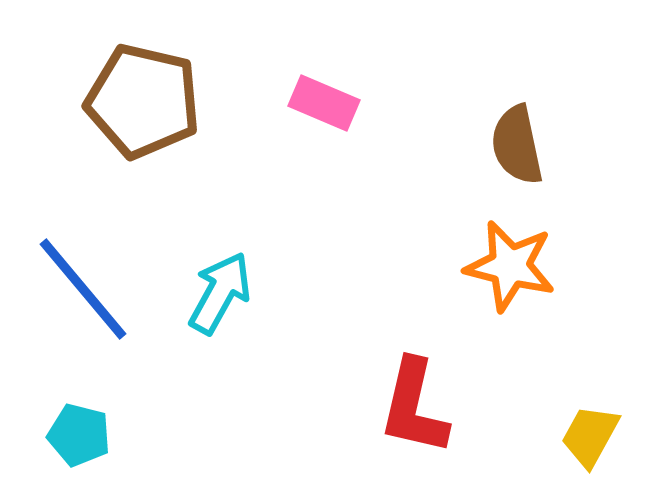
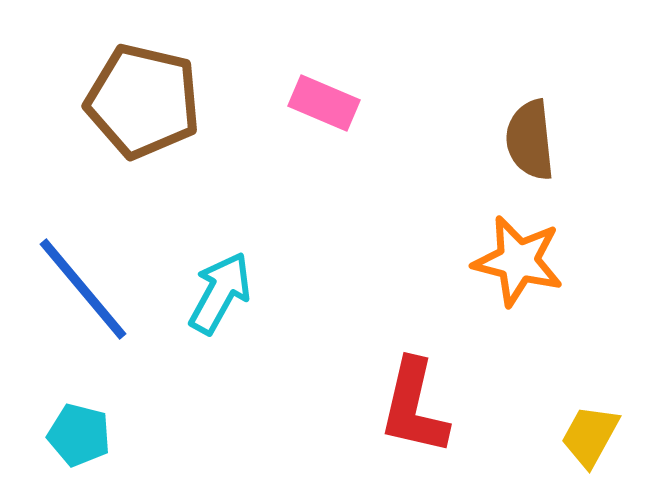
brown semicircle: moved 13 px right, 5 px up; rotated 6 degrees clockwise
orange star: moved 8 px right, 5 px up
